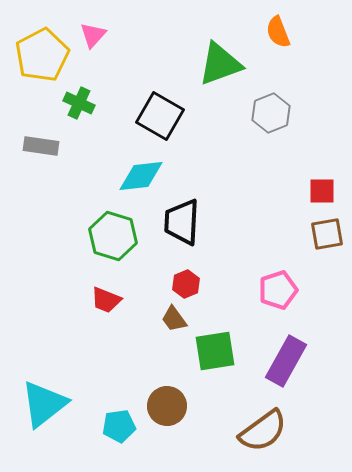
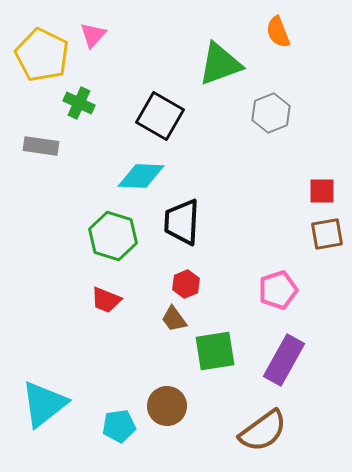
yellow pentagon: rotated 18 degrees counterclockwise
cyan diamond: rotated 9 degrees clockwise
purple rectangle: moved 2 px left, 1 px up
